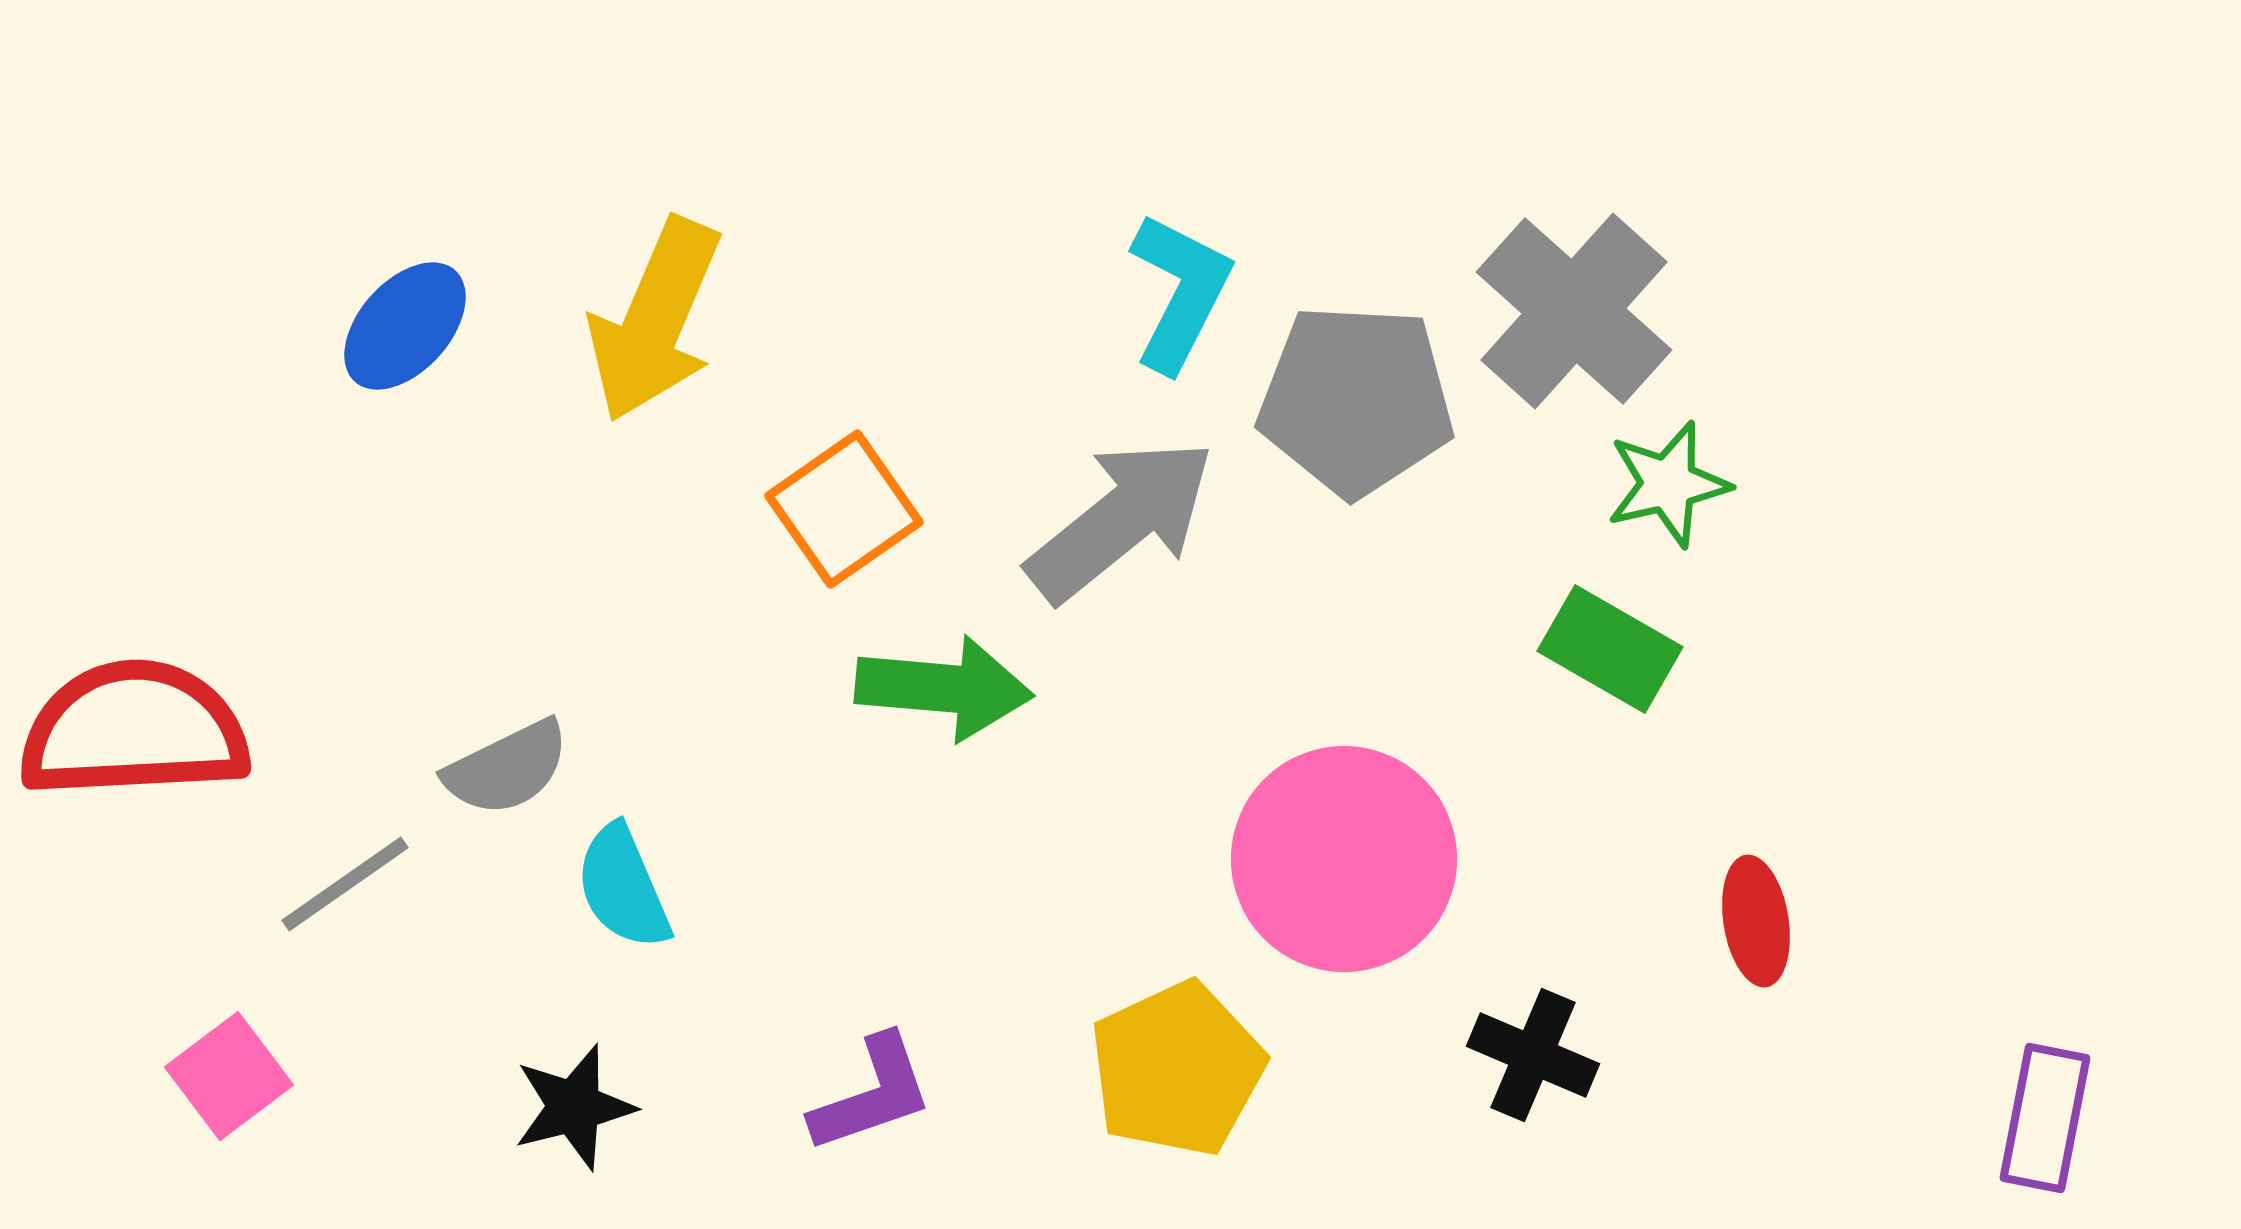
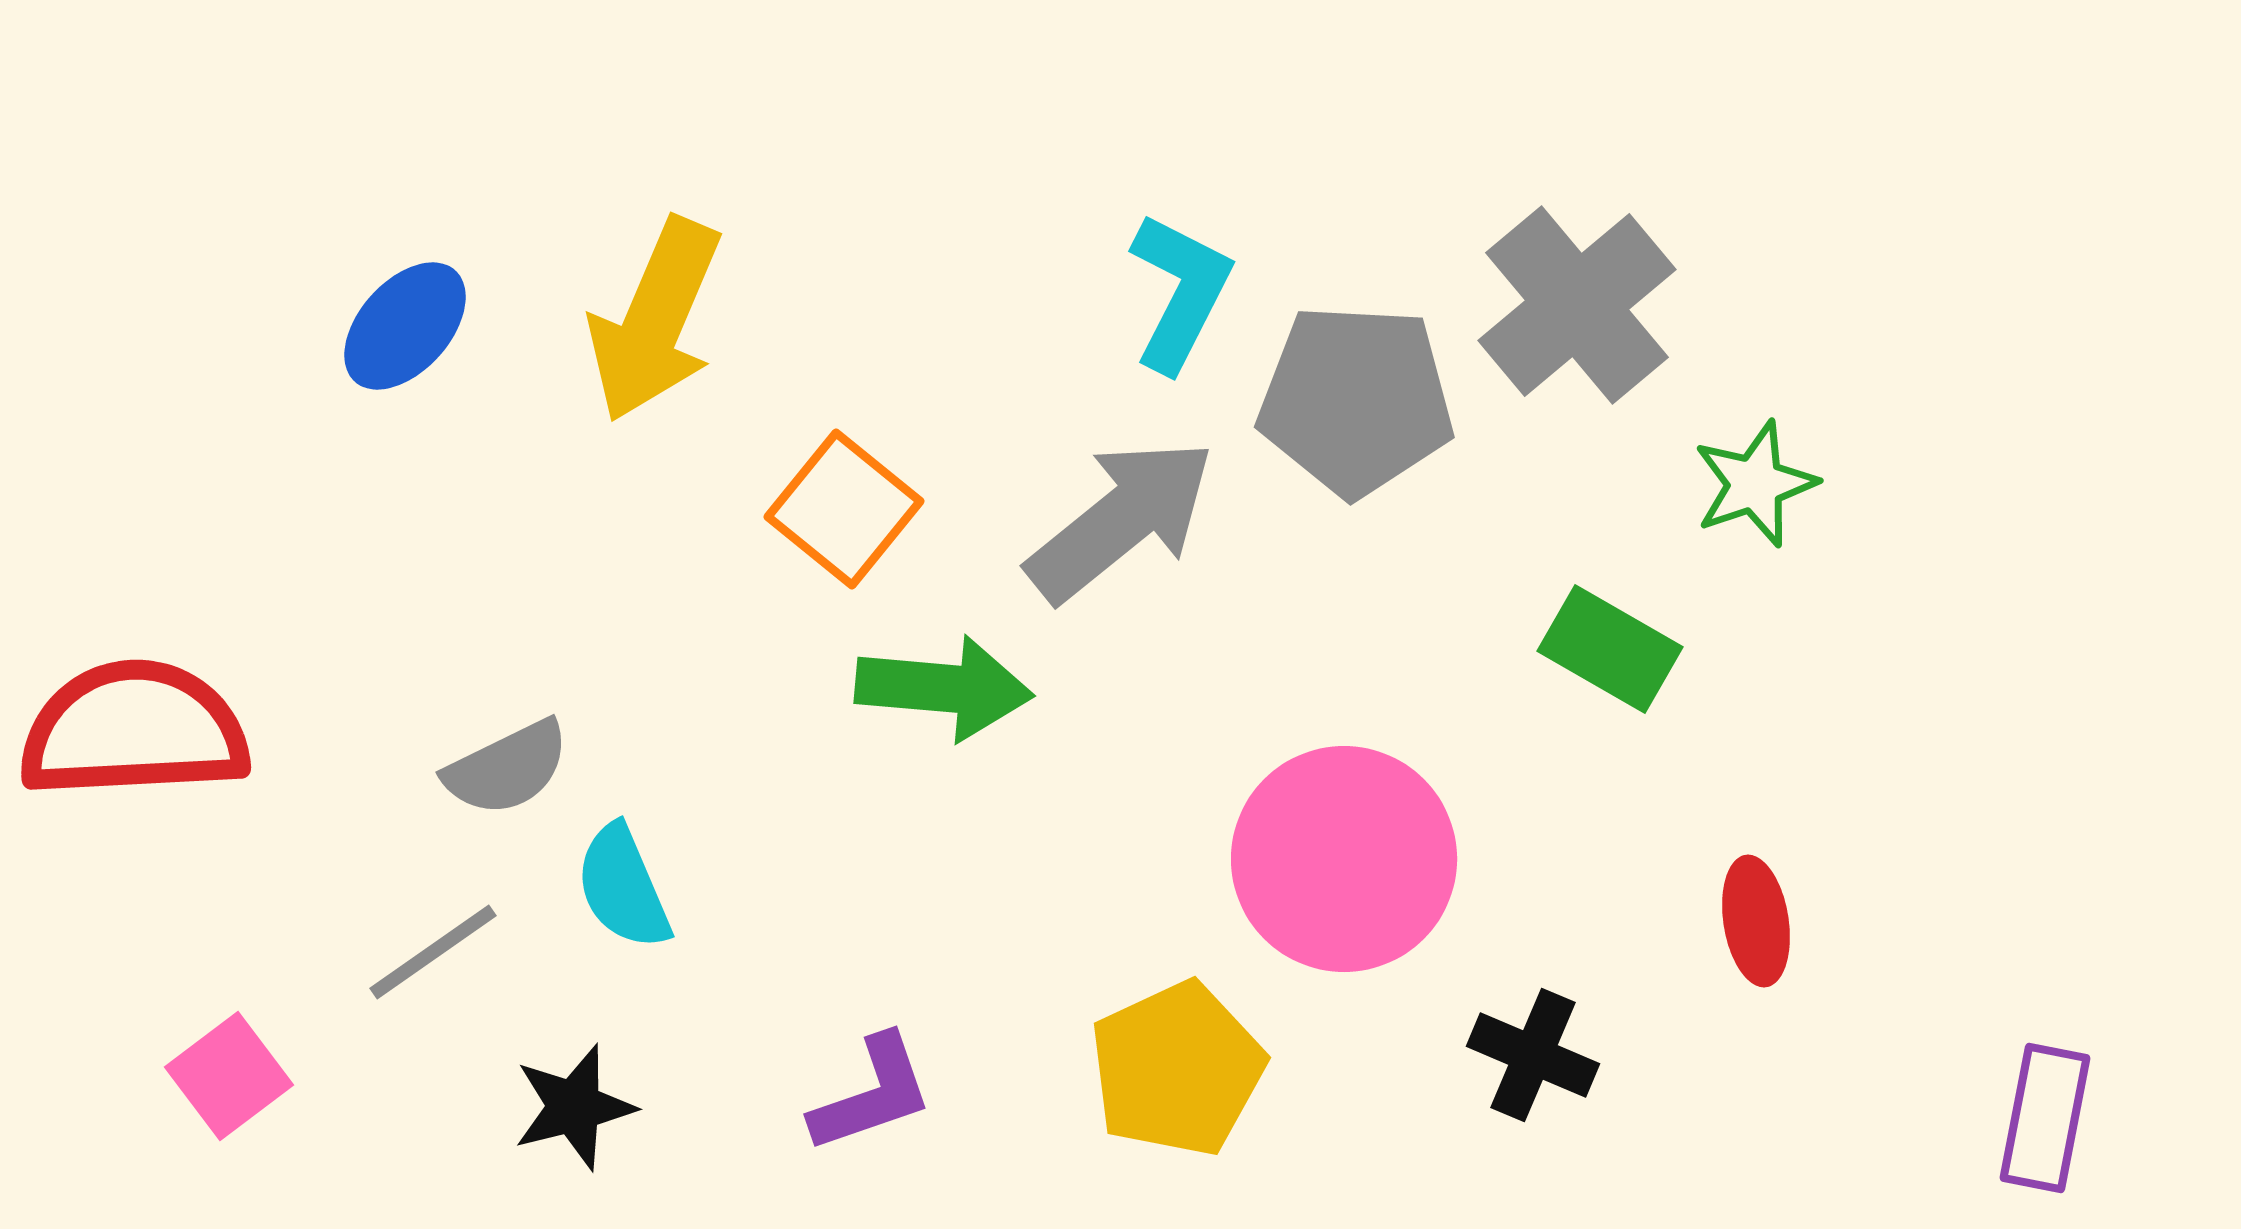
gray cross: moved 3 px right, 6 px up; rotated 8 degrees clockwise
green star: moved 87 px right; rotated 6 degrees counterclockwise
orange square: rotated 16 degrees counterclockwise
gray line: moved 88 px right, 68 px down
